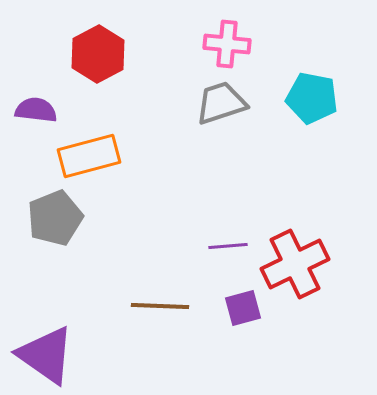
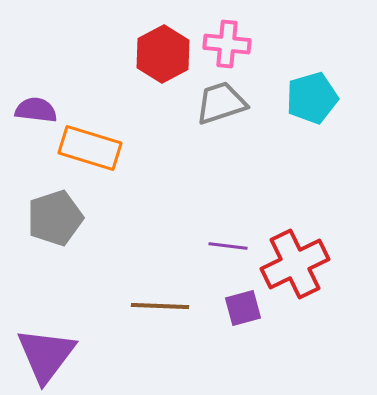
red hexagon: moved 65 px right
cyan pentagon: rotated 27 degrees counterclockwise
orange rectangle: moved 1 px right, 8 px up; rotated 32 degrees clockwise
gray pentagon: rotated 4 degrees clockwise
purple line: rotated 12 degrees clockwise
purple triangle: rotated 32 degrees clockwise
